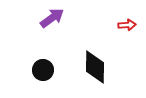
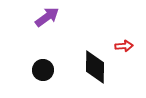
purple arrow: moved 5 px left, 1 px up
red arrow: moved 3 px left, 21 px down
